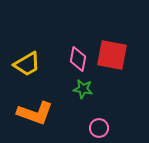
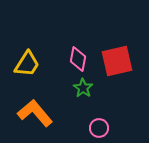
red square: moved 5 px right, 6 px down; rotated 24 degrees counterclockwise
yellow trapezoid: rotated 28 degrees counterclockwise
green star: moved 1 px up; rotated 24 degrees clockwise
orange L-shape: rotated 150 degrees counterclockwise
